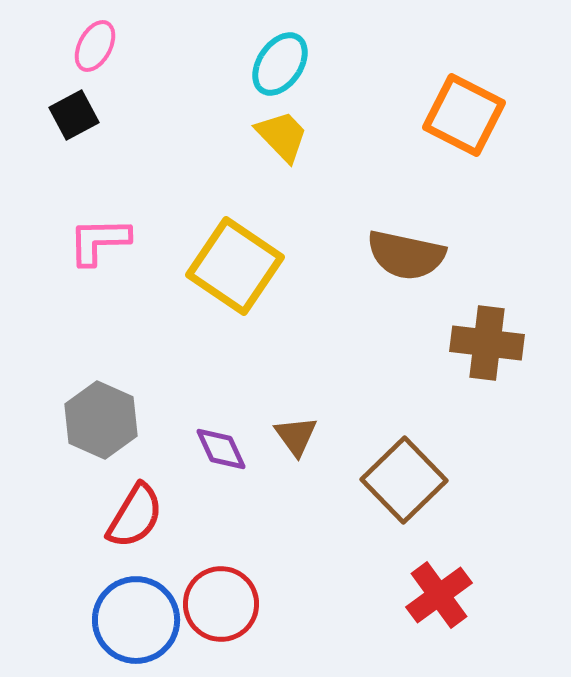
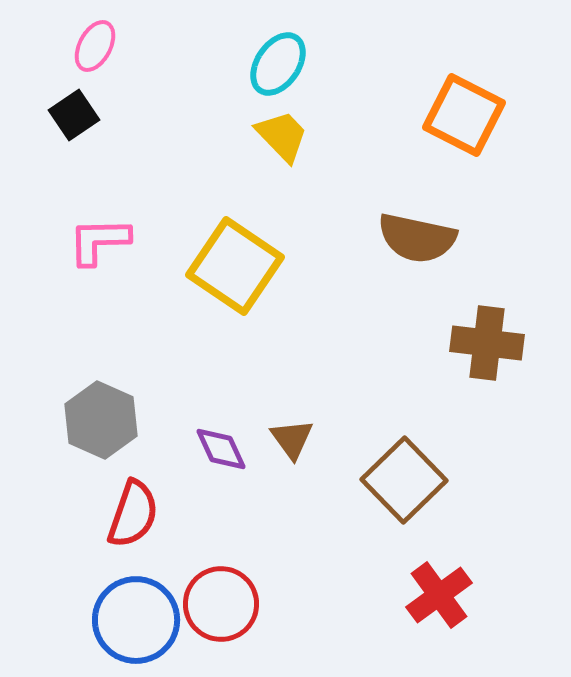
cyan ellipse: moved 2 px left
black square: rotated 6 degrees counterclockwise
brown semicircle: moved 11 px right, 17 px up
brown triangle: moved 4 px left, 3 px down
red semicircle: moved 2 px left, 2 px up; rotated 12 degrees counterclockwise
